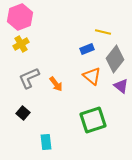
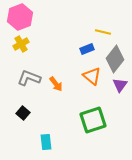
gray L-shape: rotated 45 degrees clockwise
purple triangle: moved 1 px left, 1 px up; rotated 28 degrees clockwise
